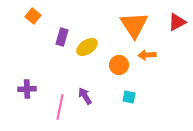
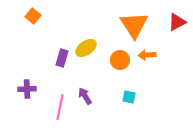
purple rectangle: moved 21 px down
yellow ellipse: moved 1 px left, 1 px down
orange circle: moved 1 px right, 5 px up
